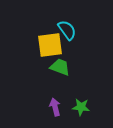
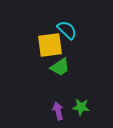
cyan semicircle: rotated 10 degrees counterclockwise
green trapezoid: rotated 125 degrees clockwise
purple arrow: moved 3 px right, 4 px down
